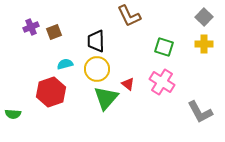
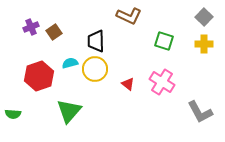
brown L-shape: rotated 40 degrees counterclockwise
brown square: rotated 14 degrees counterclockwise
green square: moved 6 px up
cyan semicircle: moved 5 px right, 1 px up
yellow circle: moved 2 px left
red hexagon: moved 12 px left, 16 px up
green triangle: moved 37 px left, 13 px down
